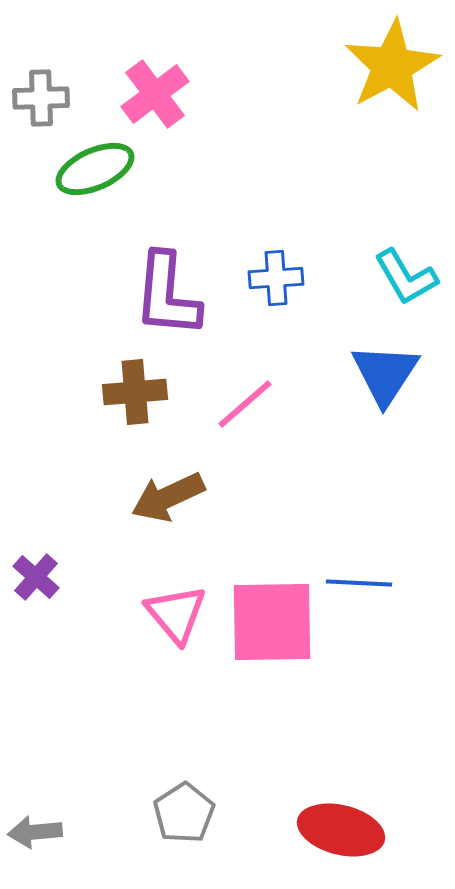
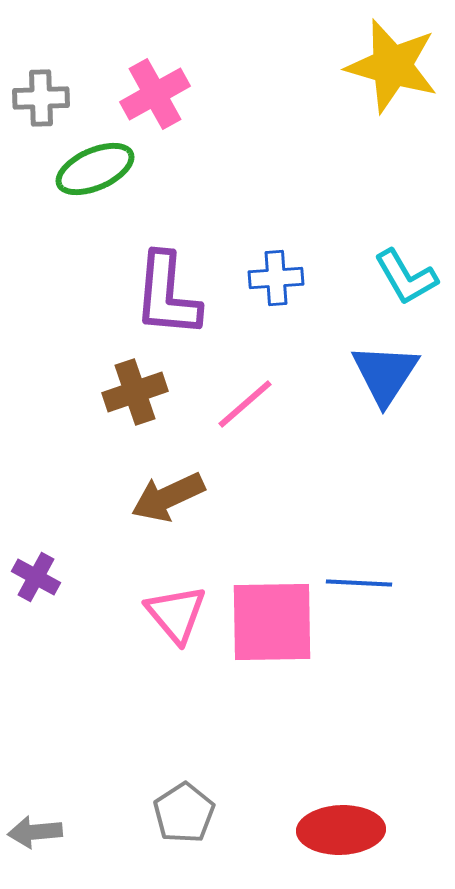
yellow star: rotated 28 degrees counterclockwise
pink cross: rotated 8 degrees clockwise
brown cross: rotated 14 degrees counterclockwise
purple cross: rotated 12 degrees counterclockwise
red ellipse: rotated 16 degrees counterclockwise
